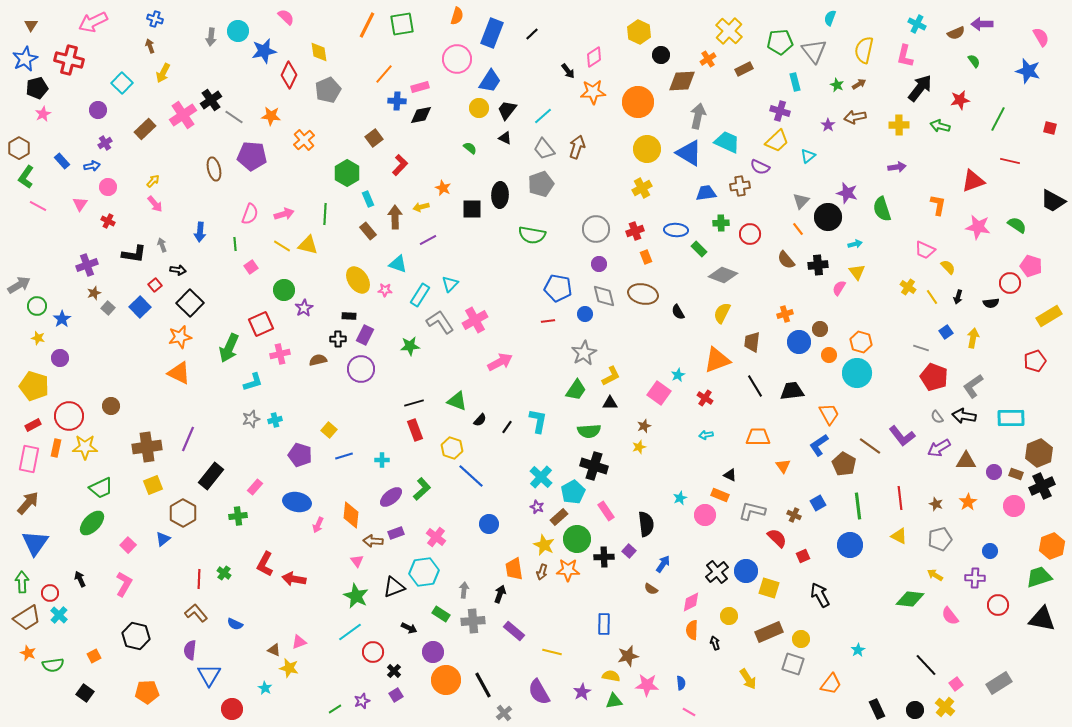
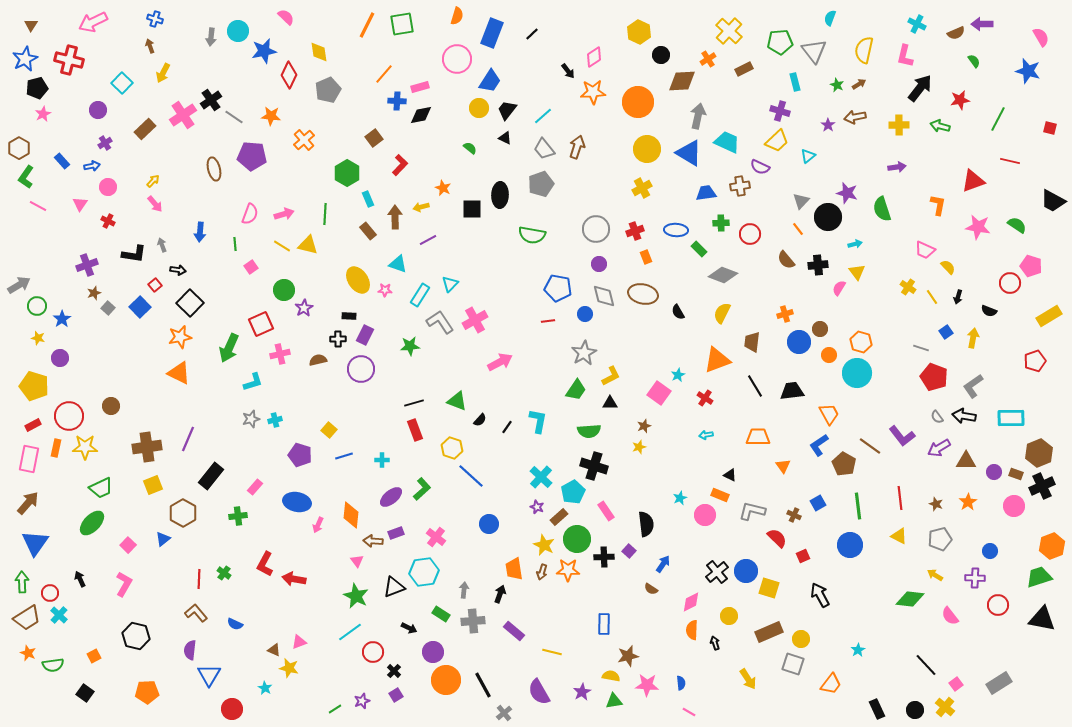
black semicircle at (991, 303): moved 2 px left, 8 px down; rotated 28 degrees clockwise
